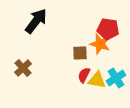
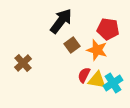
black arrow: moved 25 px right
orange star: moved 3 px left, 6 px down
brown square: moved 8 px left, 8 px up; rotated 35 degrees counterclockwise
brown cross: moved 5 px up
cyan cross: moved 3 px left, 5 px down
